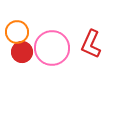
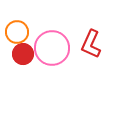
red circle: moved 1 px right, 2 px down
